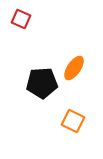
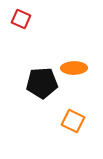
orange ellipse: rotated 55 degrees clockwise
